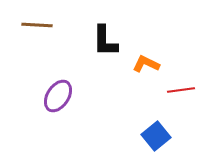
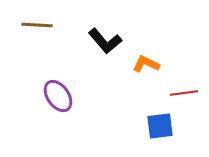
black L-shape: rotated 40 degrees counterclockwise
red line: moved 3 px right, 3 px down
purple ellipse: rotated 68 degrees counterclockwise
blue square: moved 4 px right, 10 px up; rotated 32 degrees clockwise
